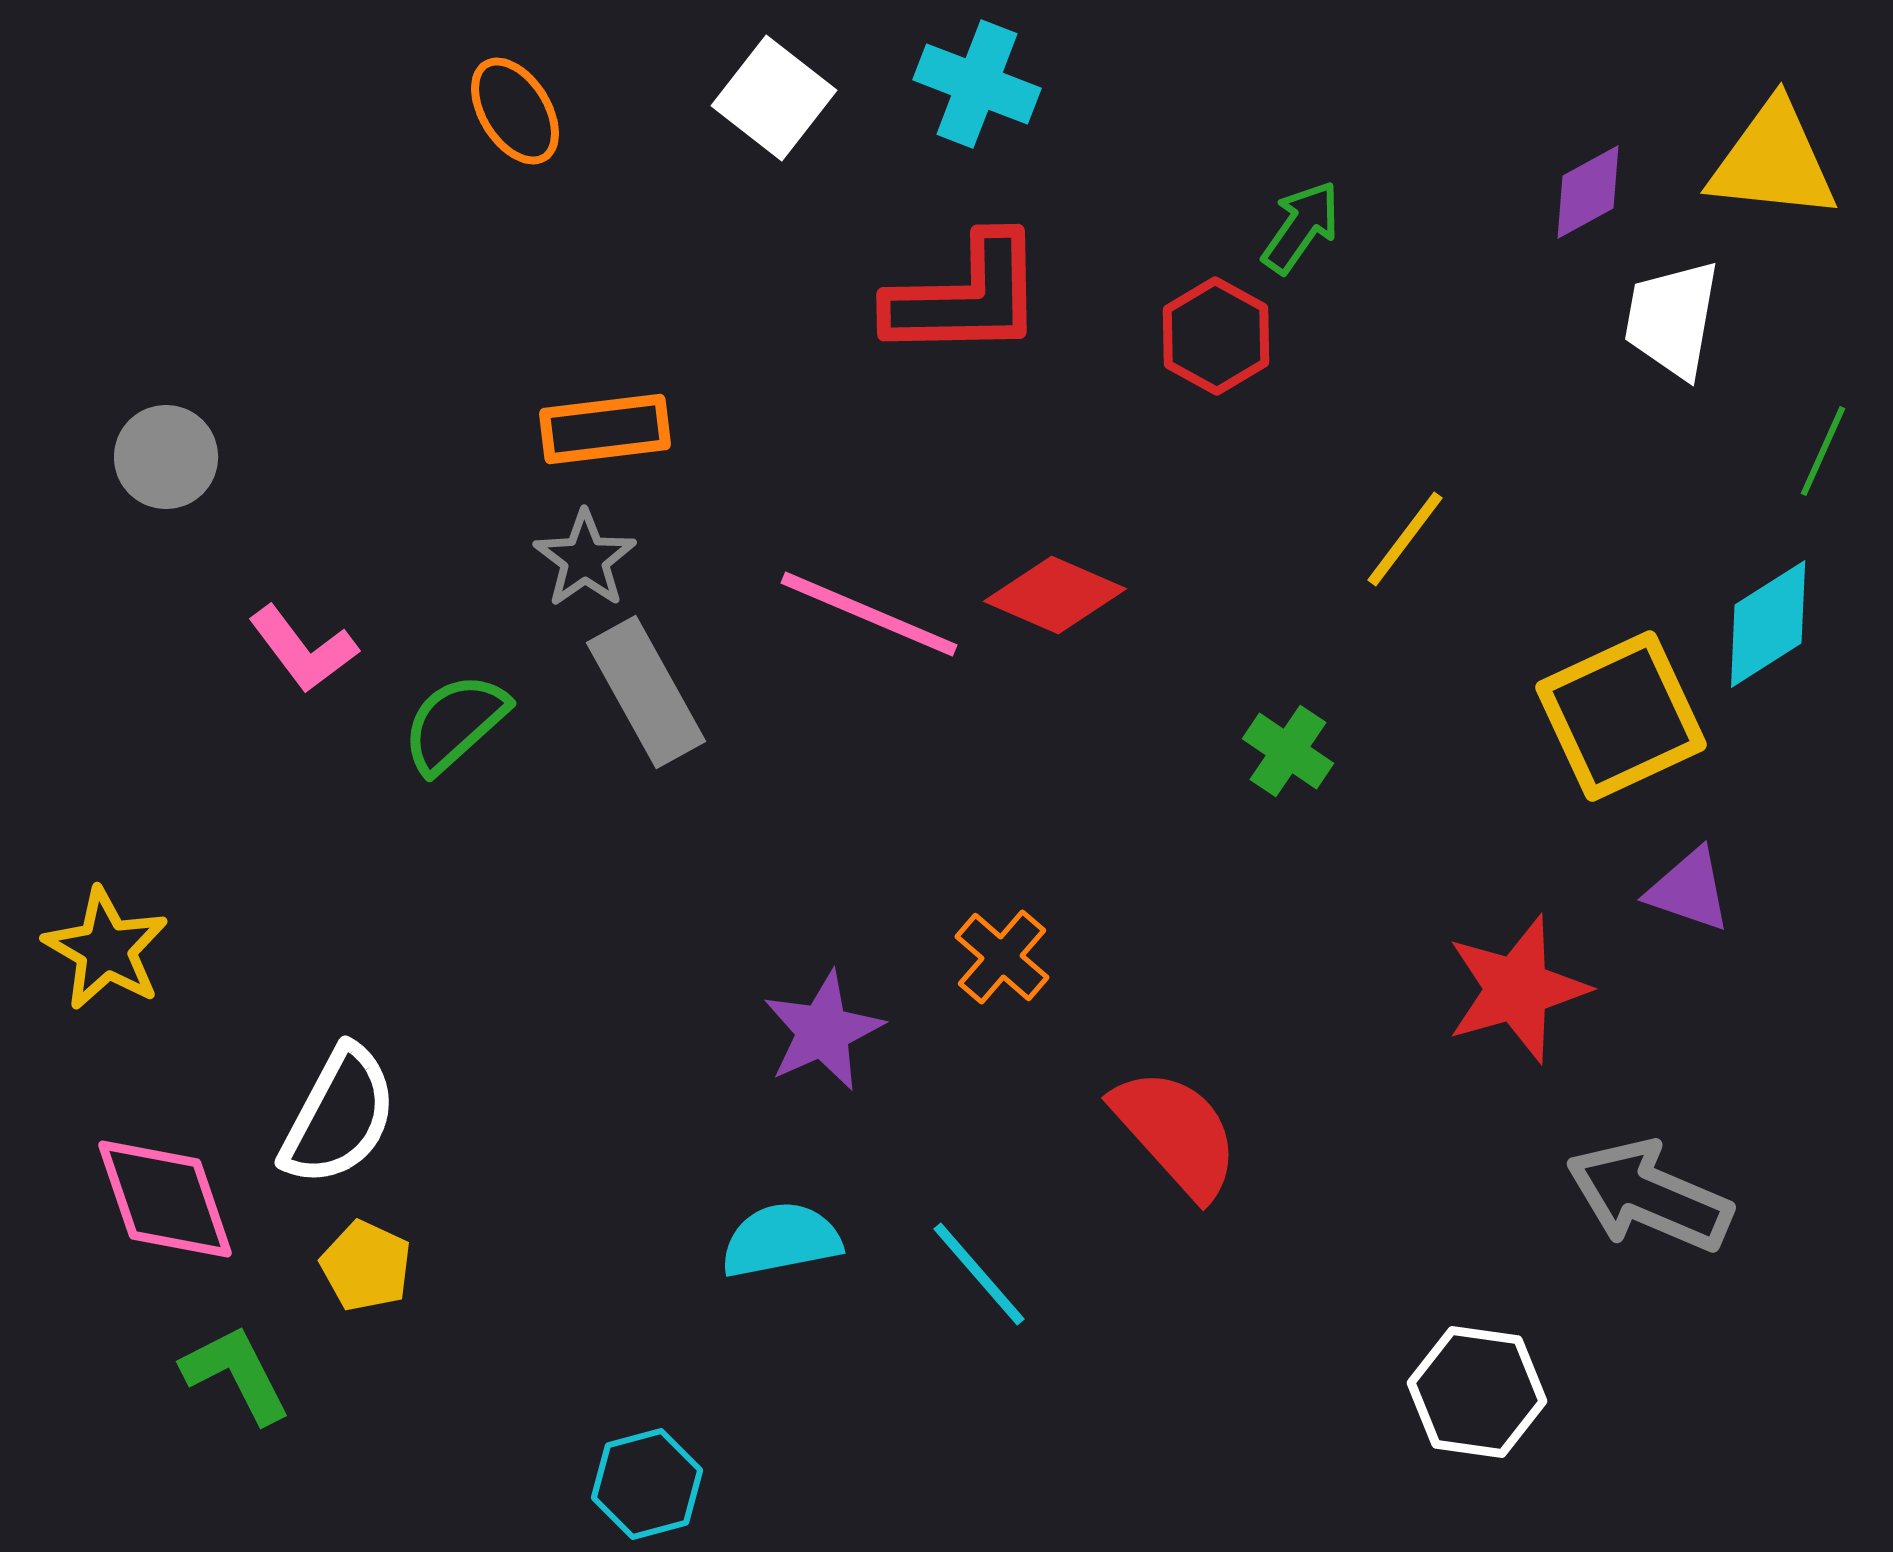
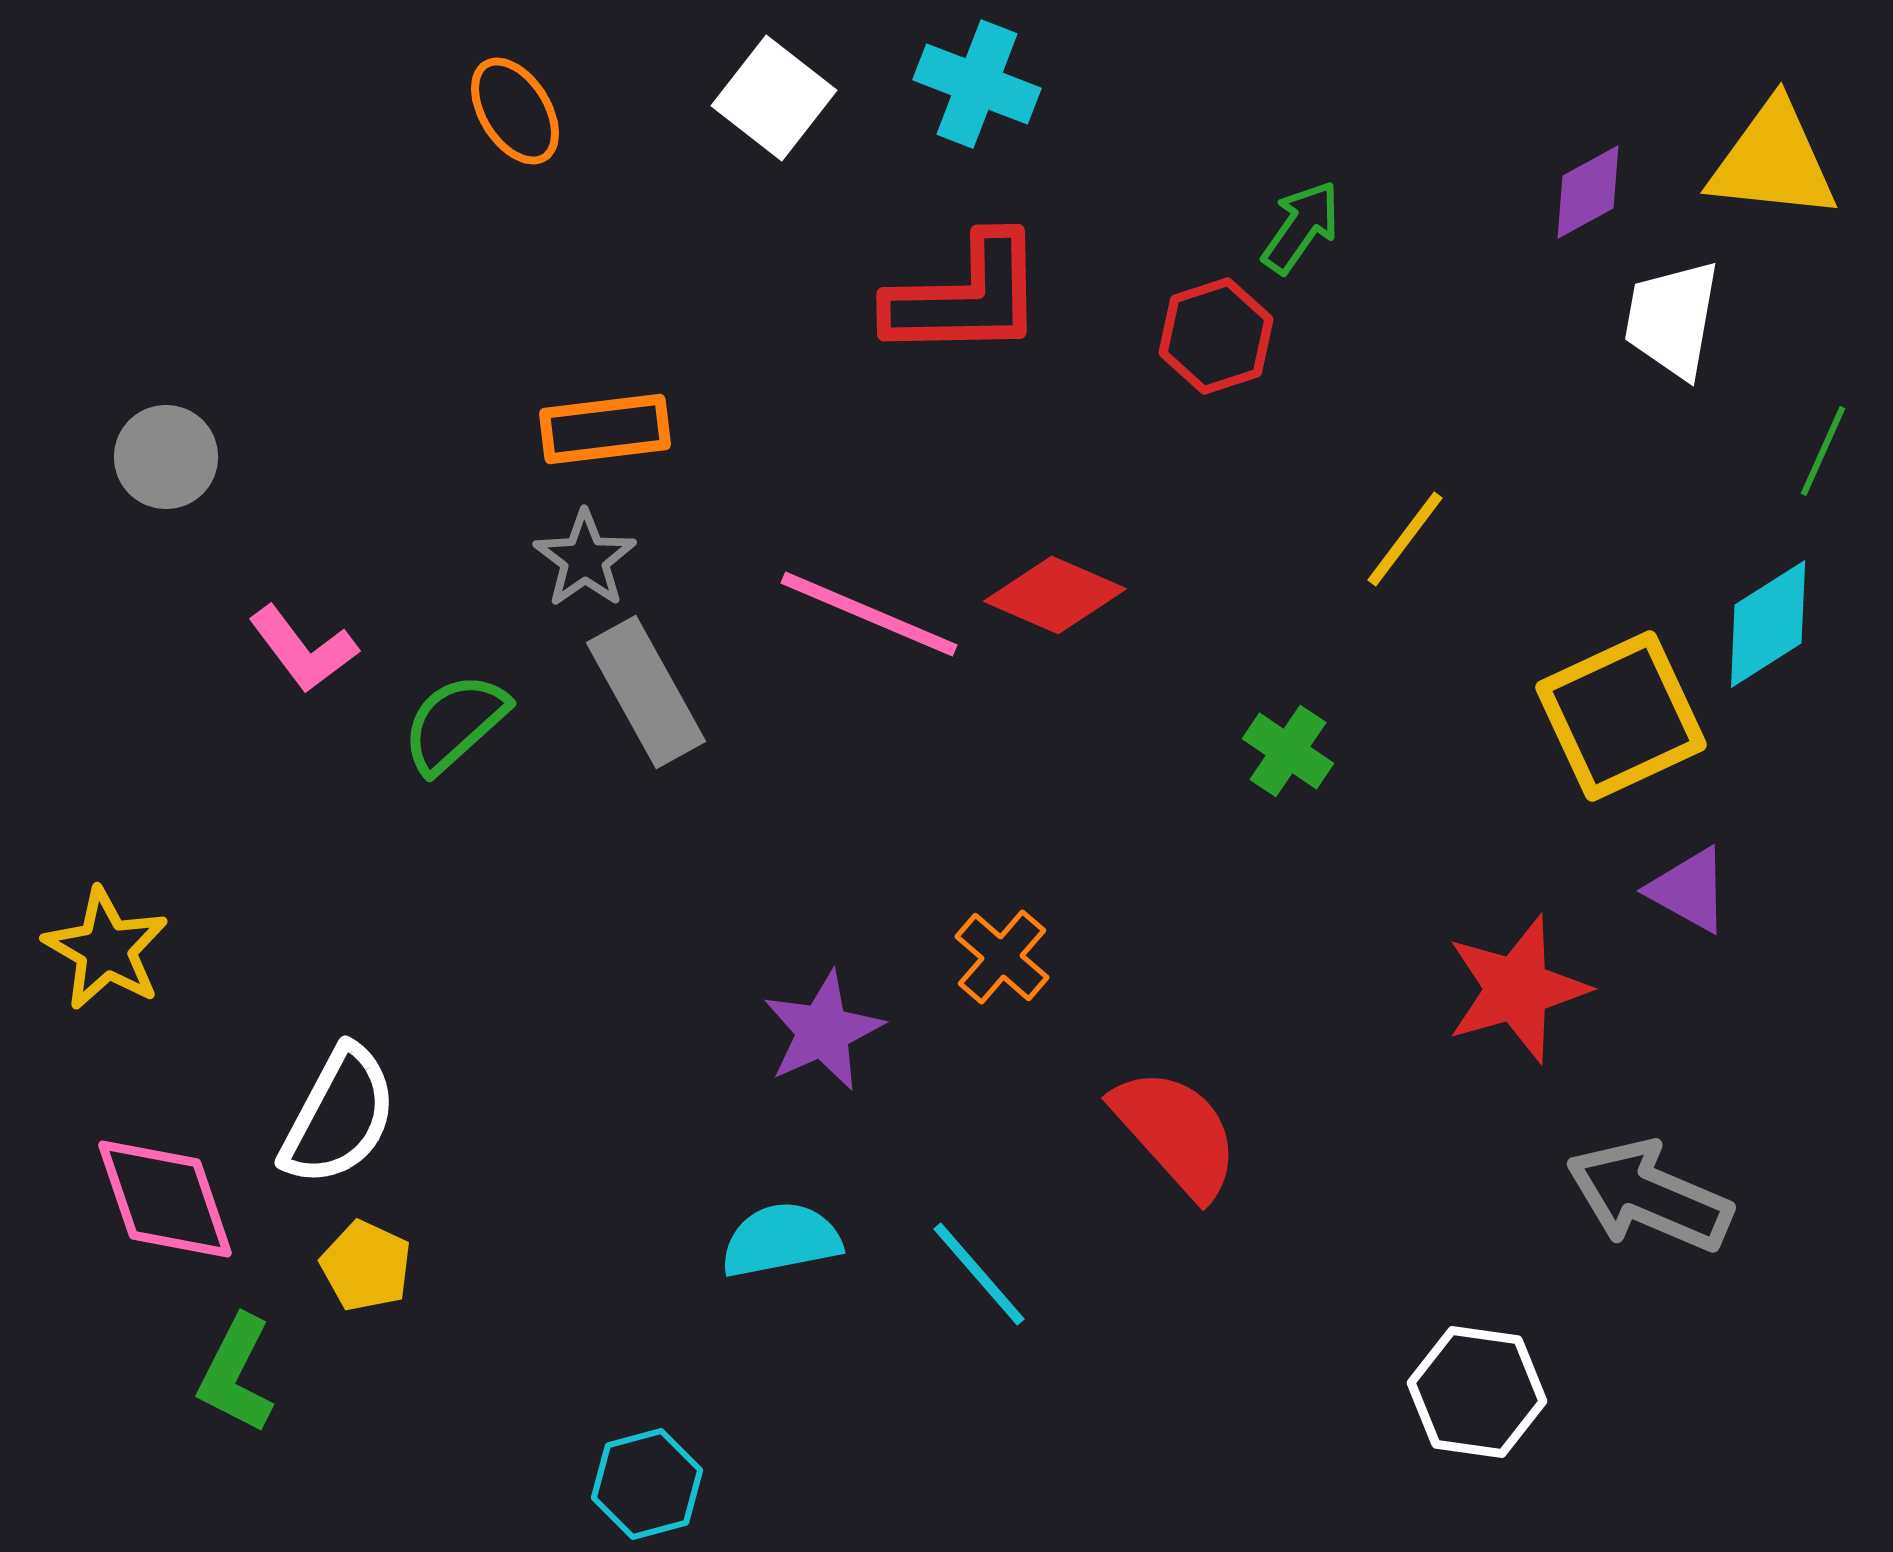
red hexagon: rotated 13 degrees clockwise
purple triangle: rotated 10 degrees clockwise
green L-shape: rotated 126 degrees counterclockwise
